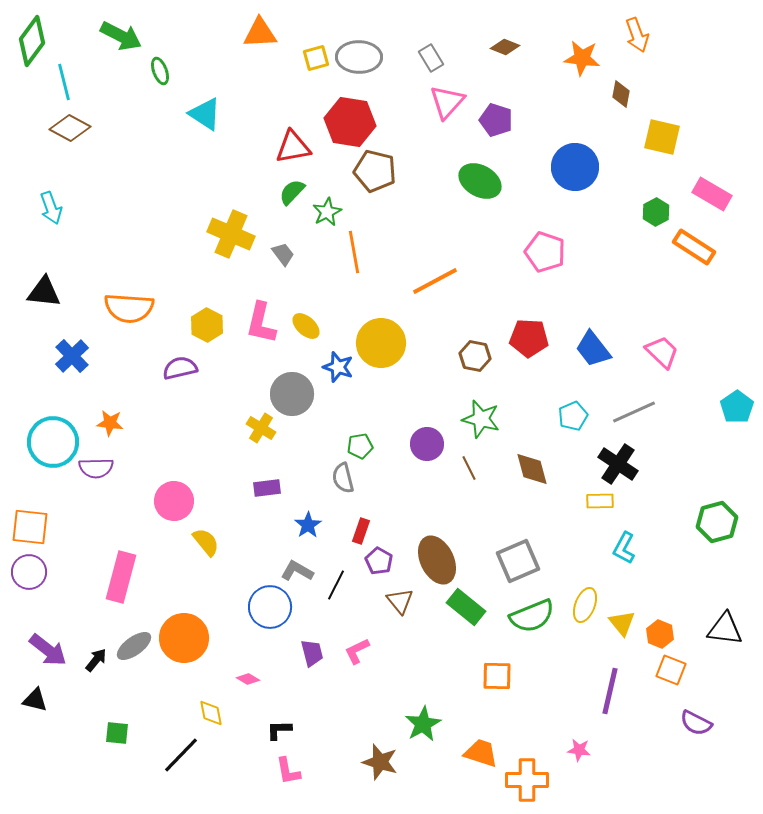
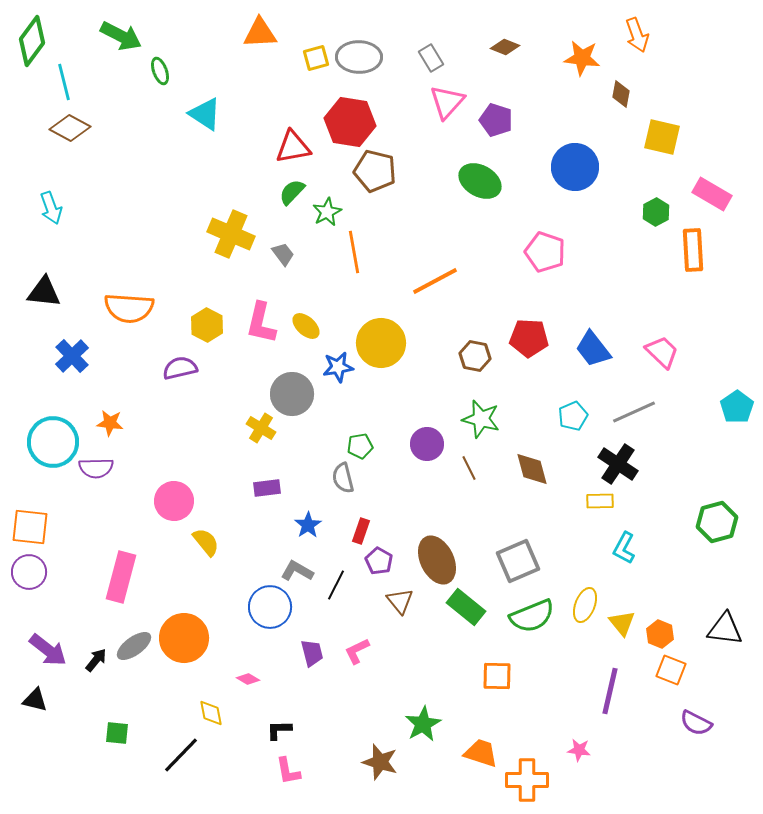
orange rectangle at (694, 247): moved 1 px left, 3 px down; rotated 54 degrees clockwise
blue star at (338, 367): rotated 28 degrees counterclockwise
